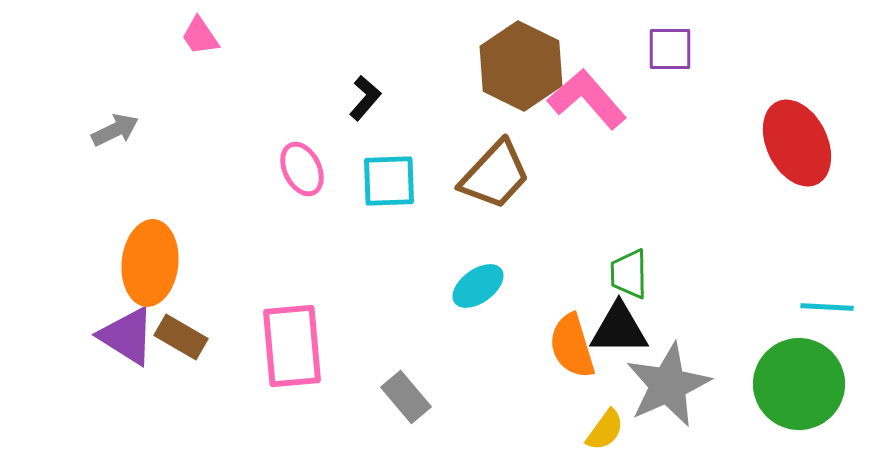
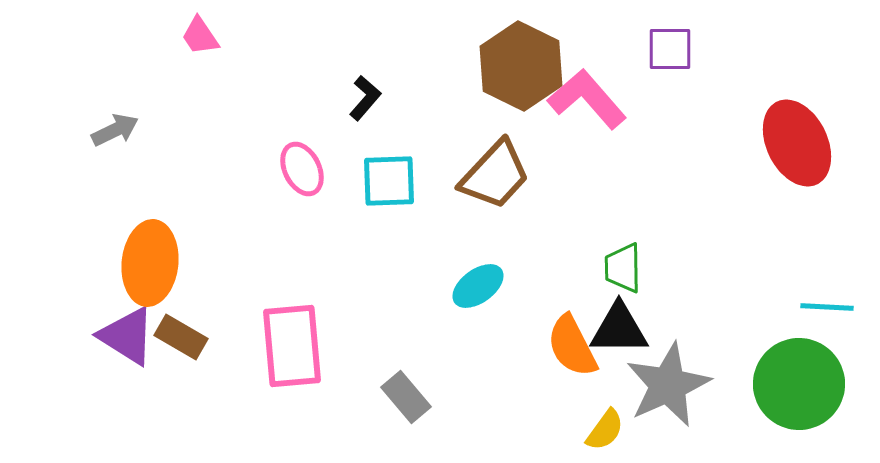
green trapezoid: moved 6 px left, 6 px up
orange semicircle: rotated 10 degrees counterclockwise
